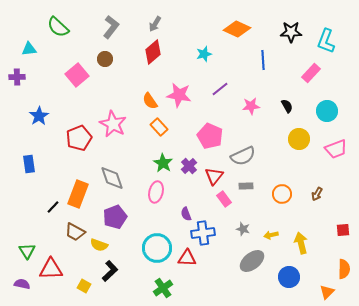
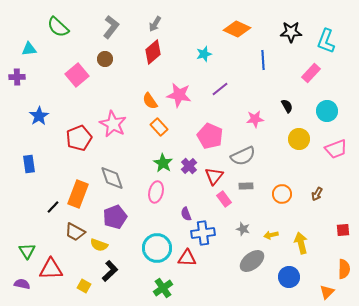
pink star at (251, 106): moved 4 px right, 13 px down
